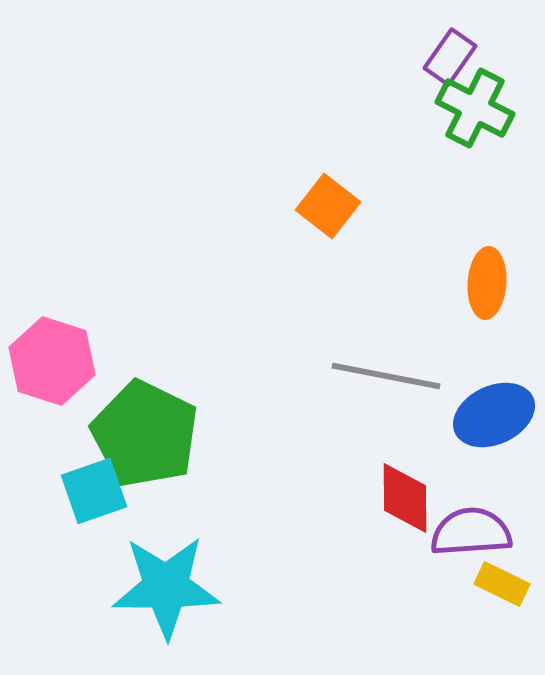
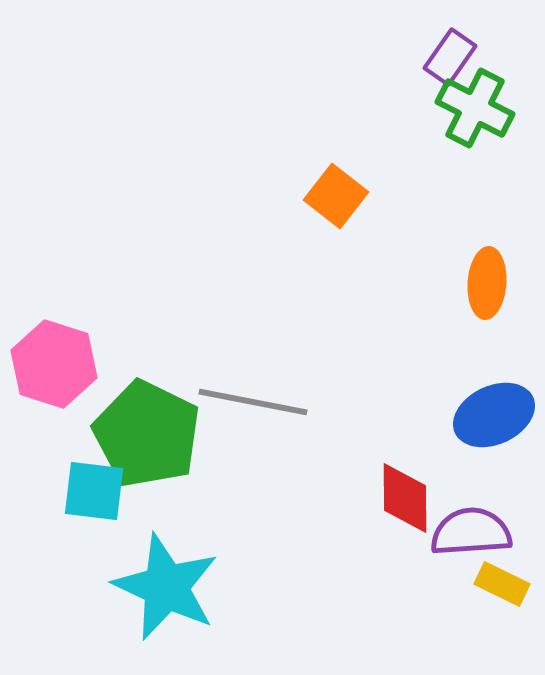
orange square: moved 8 px right, 10 px up
pink hexagon: moved 2 px right, 3 px down
gray line: moved 133 px left, 26 px down
green pentagon: moved 2 px right
cyan square: rotated 26 degrees clockwise
cyan star: rotated 25 degrees clockwise
